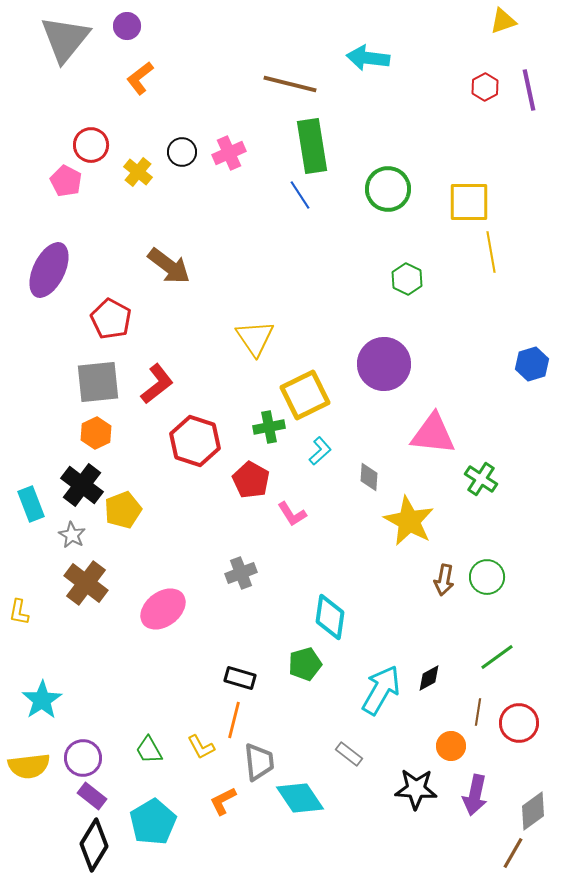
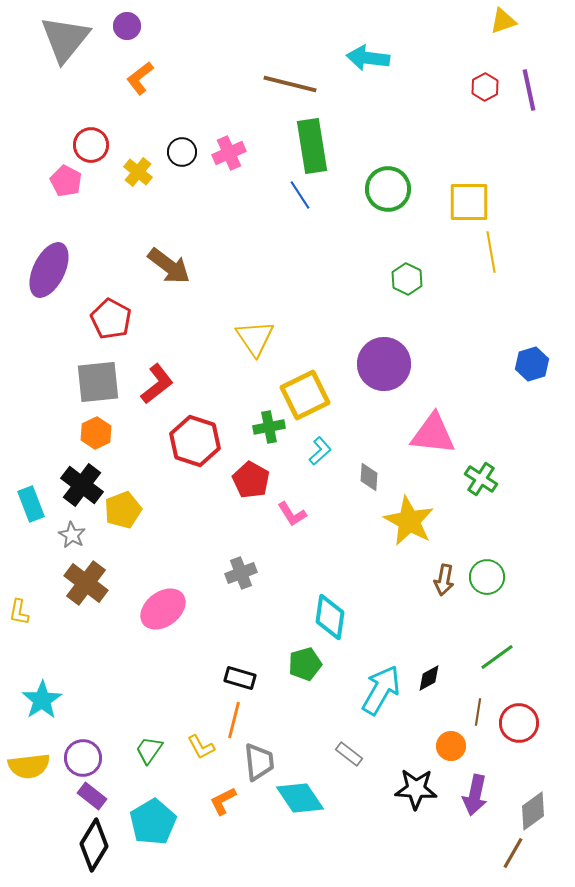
green trapezoid at (149, 750): rotated 64 degrees clockwise
